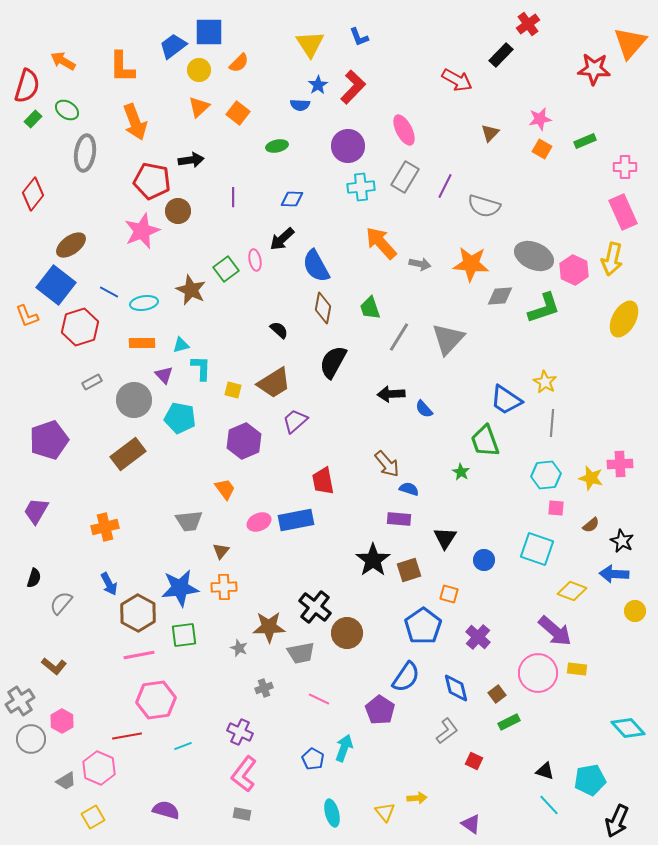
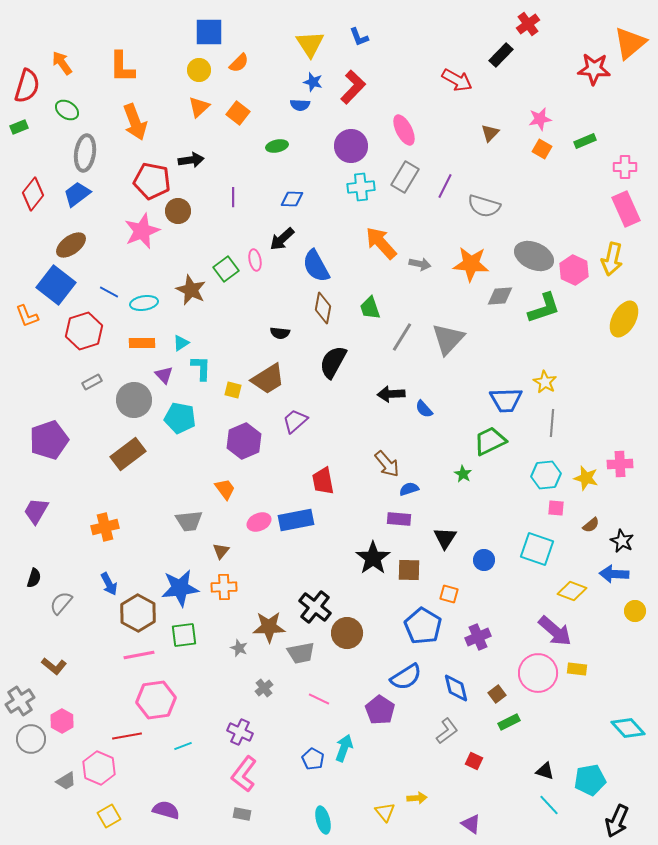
orange triangle at (630, 43): rotated 9 degrees clockwise
blue trapezoid at (173, 46): moved 96 px left, 148 px down
orange arrow at (63, 61): moved 1 px left, 2 px down; rotated 25 degrees clockwise
blue star at (318, 85): moved 5 px left, 3 px up; rotated 24 degrees counterclockwise
green rectangle at (33, 119): moved 14 px left, 8 px down; rotated 24 degrees clockwise
purple circle at (348, 146): moved 3 px right
pink rectangle at (623, 212): moved 3 px right, 3 px up
red hexagon at (80, 327): moved 4 px right, 4 px down
black semicircle at (279, 330): moved 1 px right, 3 px down; rotated 144 degrees clockwise
gray line at (399, 337): moved 3 px right
cyan triangle at (181, 345): moved 2 px up; rotated 18 degrees counterclockwise
brown trapezoid at (274, 383): moved 6 px left, 4 px up
blue trapezoid at (506, 400): rotated 36 degrees counterclockwise
green trapezoid at (485, 441): moved 5 px right; rotated 84 degrees clockwise
green star at (461, 472): moved 2 px right, 2 px down
yellow star at (591, 478): moved 5 px left
blue semicircle at (409, 489): rotated 36 degrees counterclockwise
black star at (373, 560): moved 2 px up
brown square at (409, 570): rotated 20 degrees clockwise
blue pentagon at (423, 626): rotated 6 degrees counterclockwise
purple cross at (478, 637): rotated 25 degrees clockwise
blue semicircle at (406, 677): rotated 24 degrees clockwise
gray cross at (264, 688): rotated 18 degrees counterclockwise
cyan ellipse at (332, 813): moved 9 px left, 7 px down
yellow square at (93, 817): moved 16 px right, 1 px up
